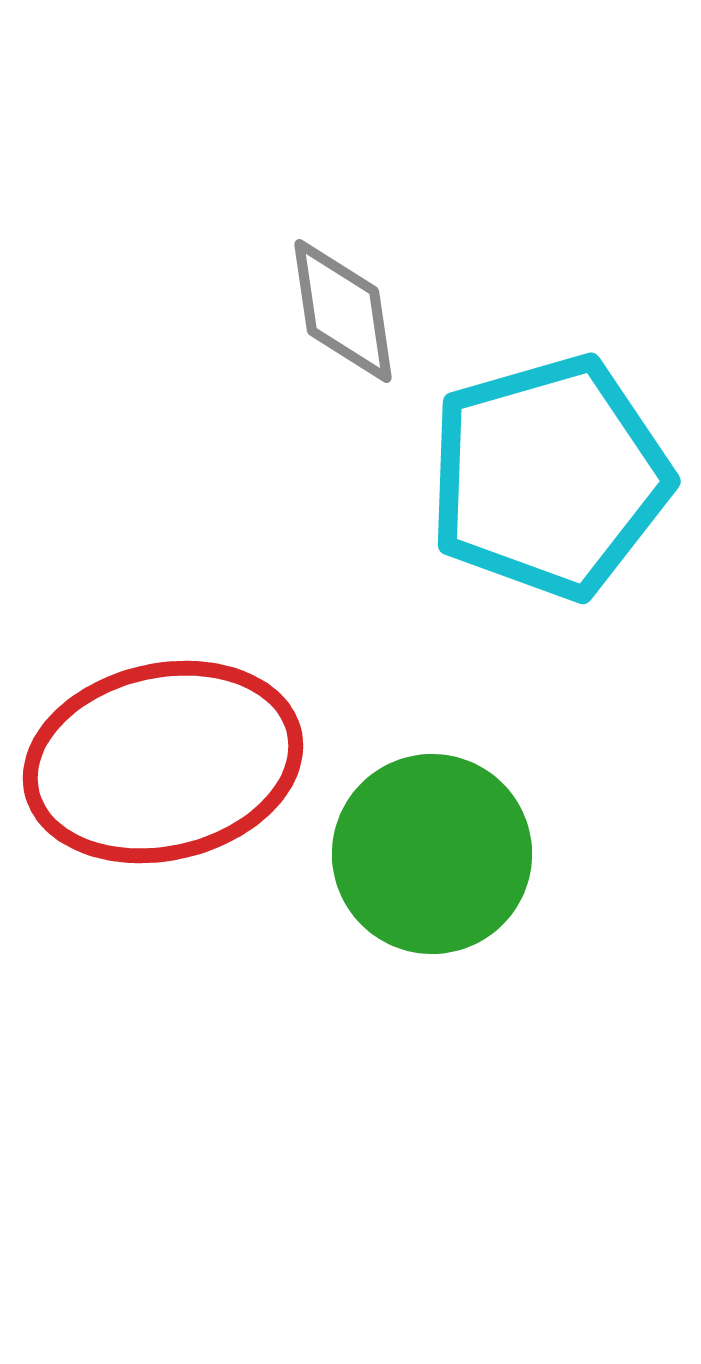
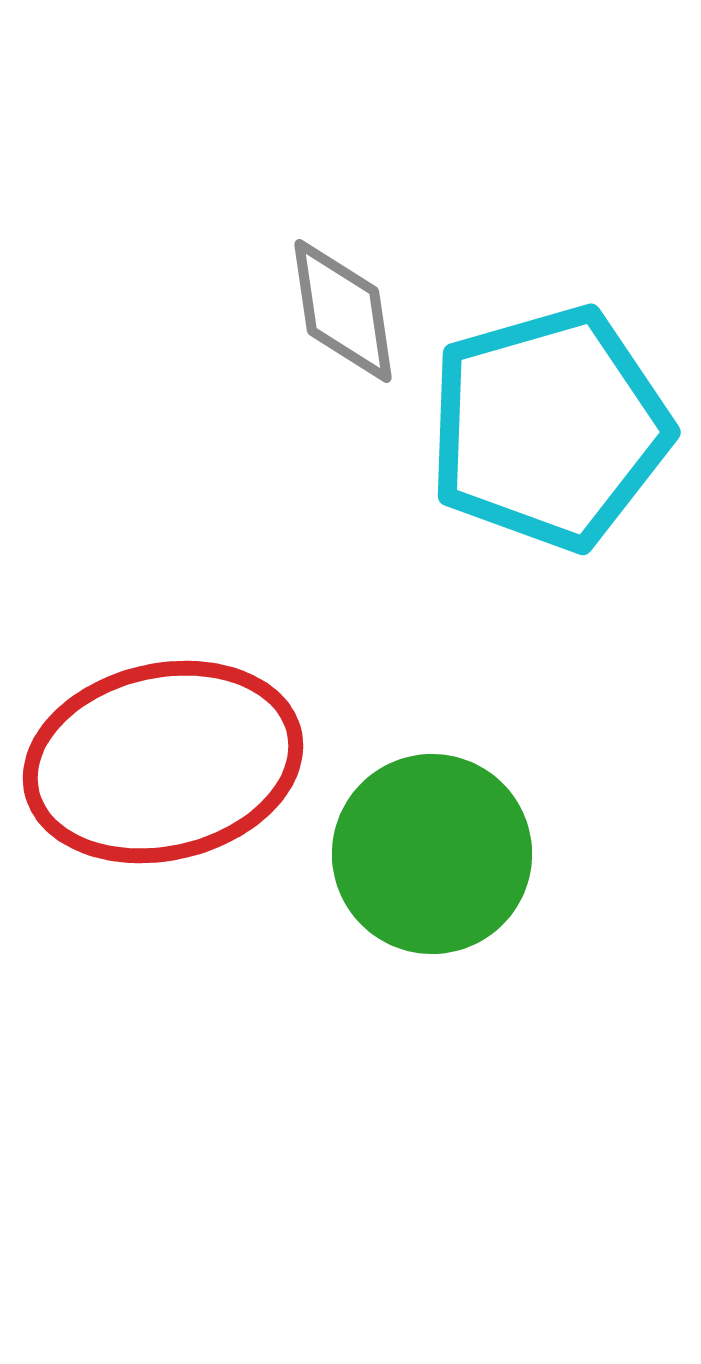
cyan pentagon: moved 49 px up
